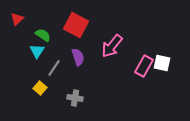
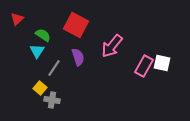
gray cross: moved 23 px left, 2 px down
